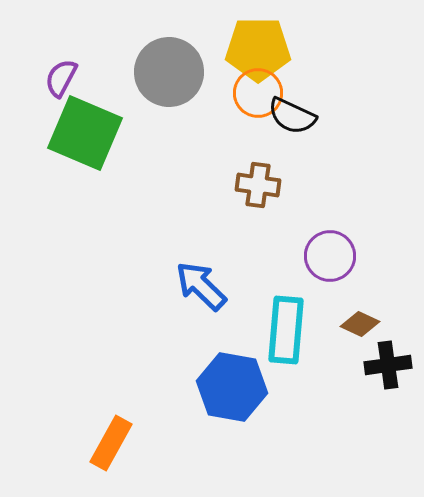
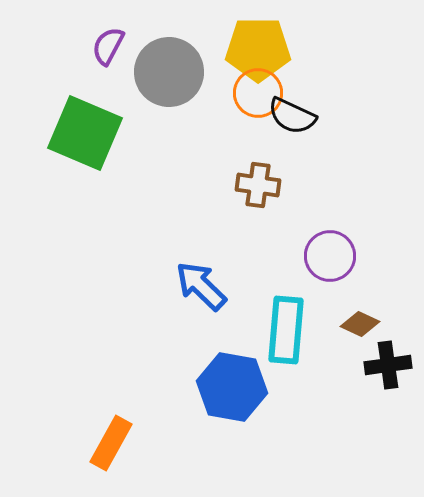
purple semicircle: moved 47 px right, 32 px up
